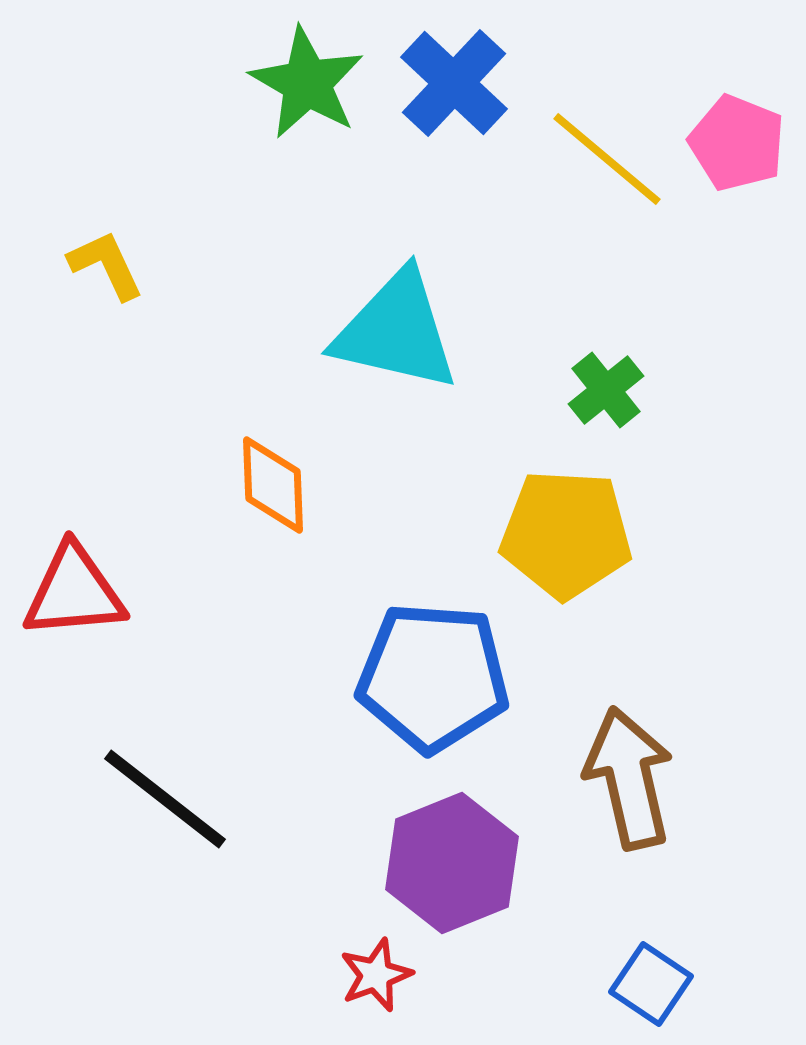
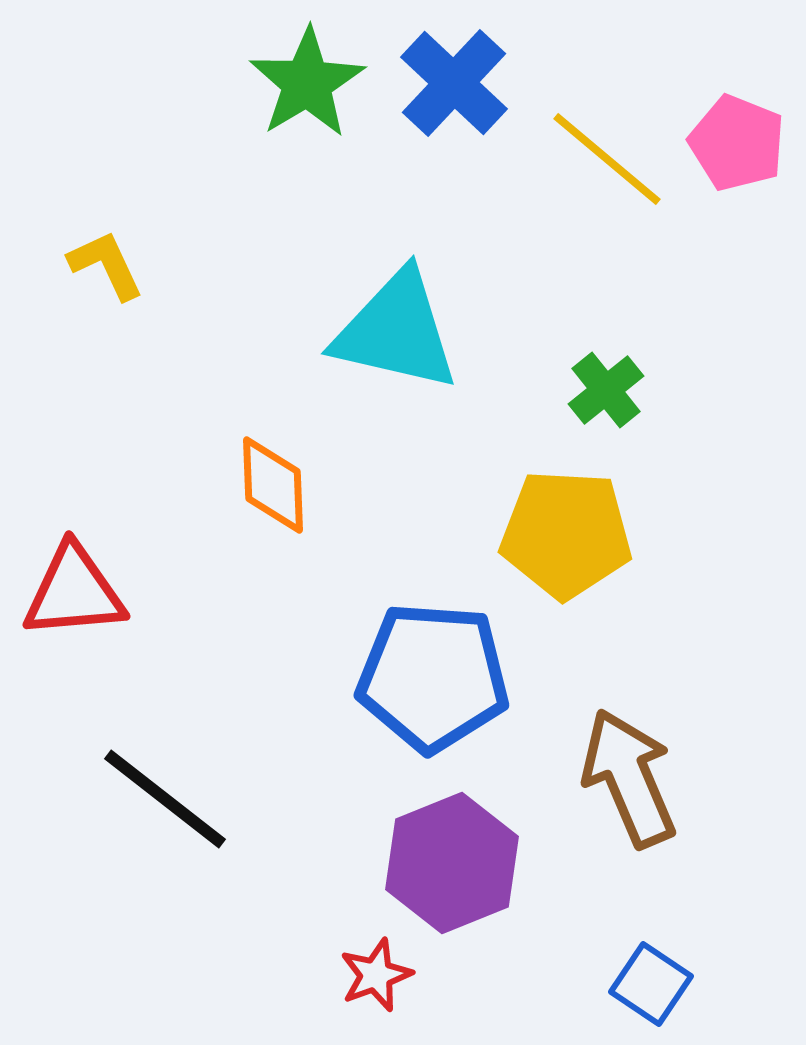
green star: rotated 11 degrees clockwise
brown arrow: rotated 10 degrees counterclockwise
